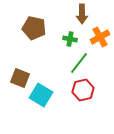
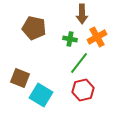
orange cross: moved 3 px left
